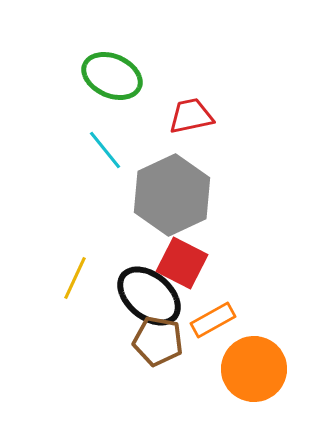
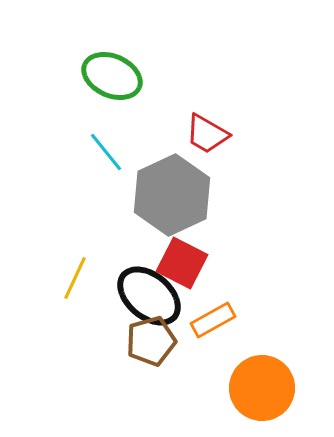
red trapezoid: moved 16 px right, 18 px down; rotated 138 degrees counterclockwise
cyan line: moved 1 px right, 2 px down
brown pentagon: moved 7 px left; rotated 27 degrees counterclockwise
orange circle: moved 8 px right, 19 px down
